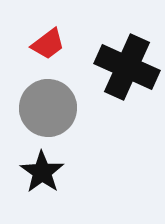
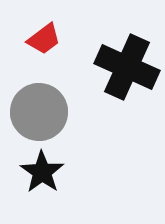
red trapezoid: moved 4 px left, 5 px up
gray circle: moved 9 px left, 4 px down
